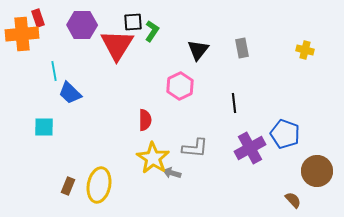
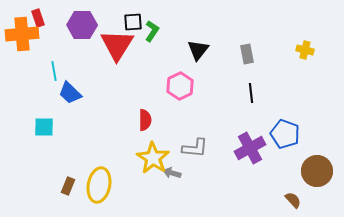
gray rectangle: moved 5 px right, 6 px down
black line: moved 17 px right, 10 px up
